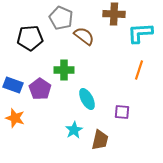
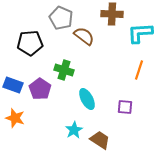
brown cross: moved 2 px left
black pentagon: moved 5 px down
green cross: rotated 18 degrees clockwise
purple square: moved 3 px right, 5 px up
brown trapezoid: rotated 70 degrees counterclockwise
